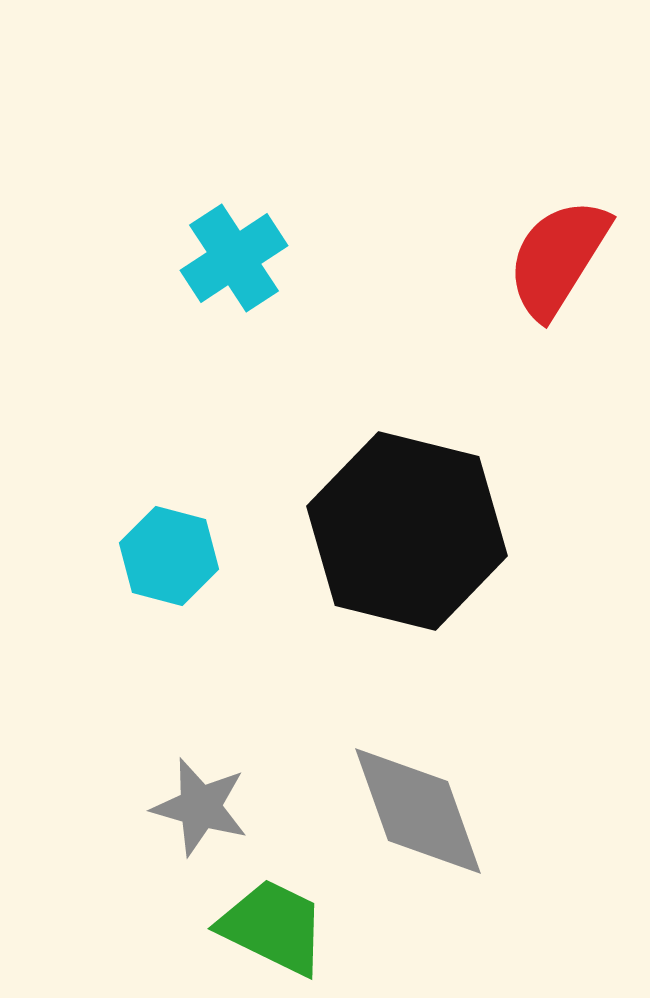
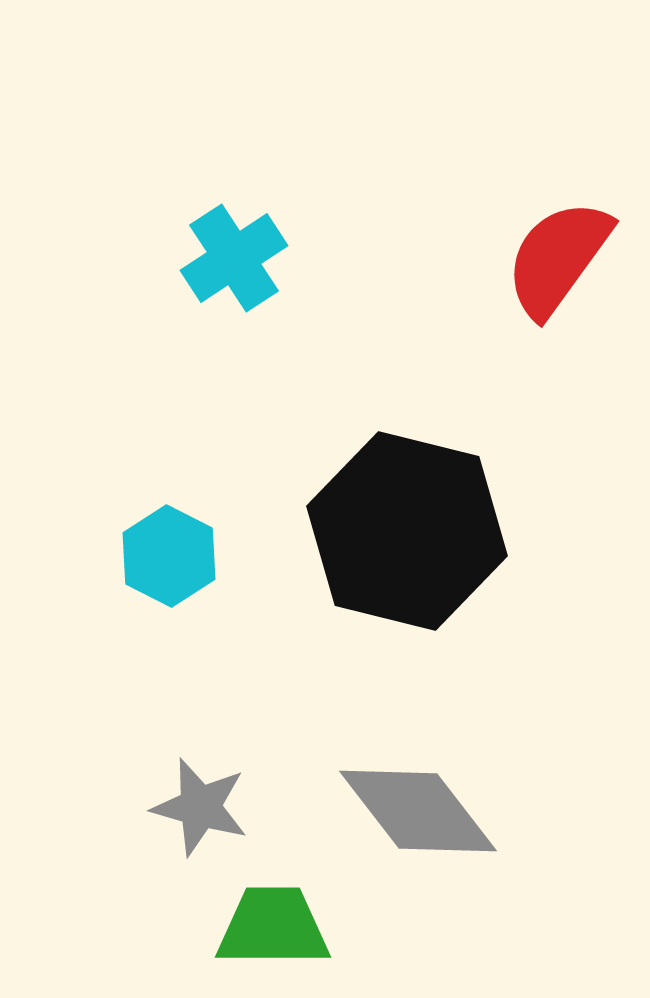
red semicircle: rotated 4 degrees clockwise
cyan hexagon: rotated 12 degrees clockwise
gray diamond: rotated 18 degrees counterclockwise
green trapezoid: rotated 26 degrees counterclockwise
